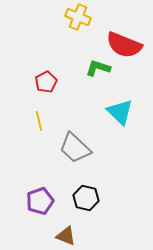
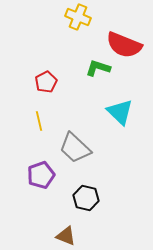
purple pentagon: moved 1 px right, 26 px up
